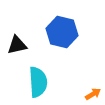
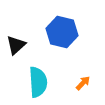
black triangle: moved 1 px left; rotated 30 degrees counterclockwise
orange arrow: moved 10 px left, 11 px up; rotated 14 degrees counterclockwise
